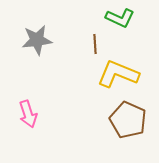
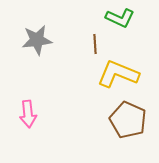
pink arrow: rotated 12 degrees clockwise
